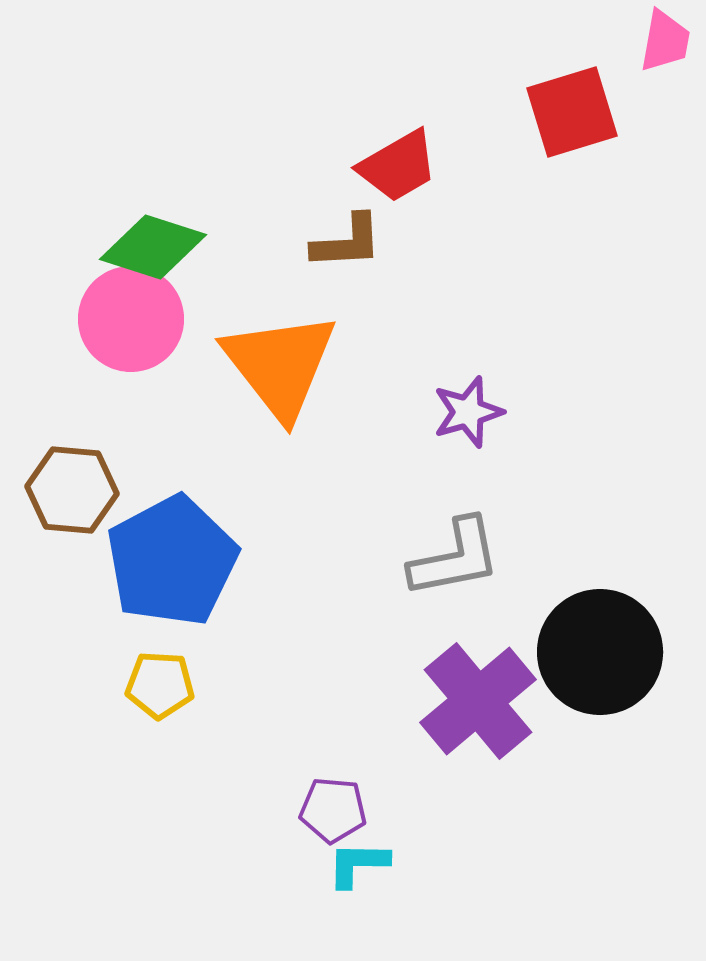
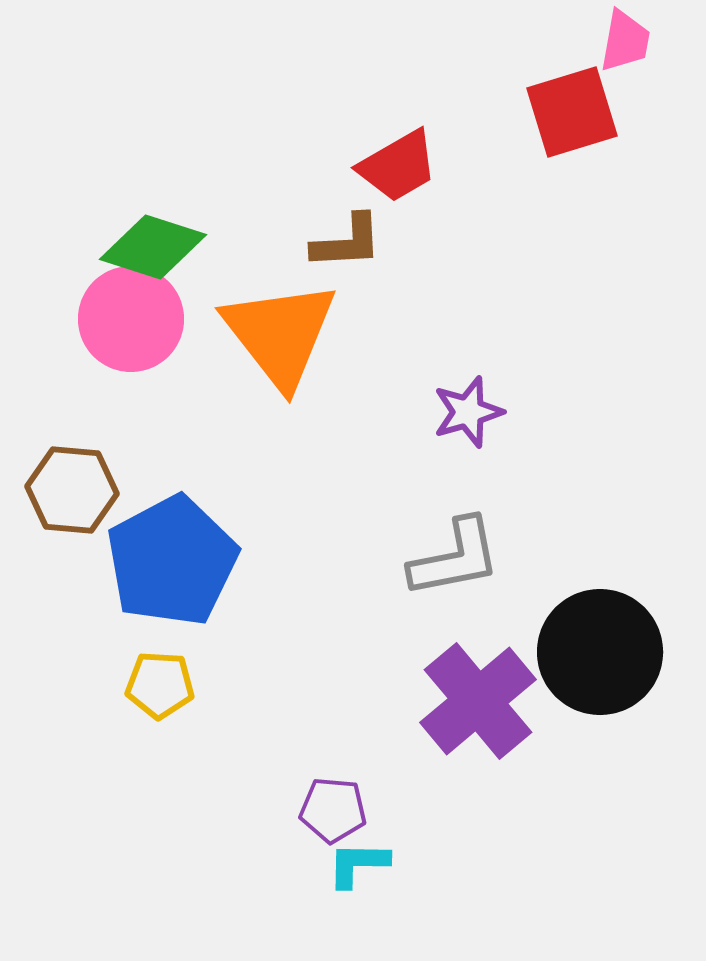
pink trapezoid: moved 40 px left
orange triangle: moved 31 px up
